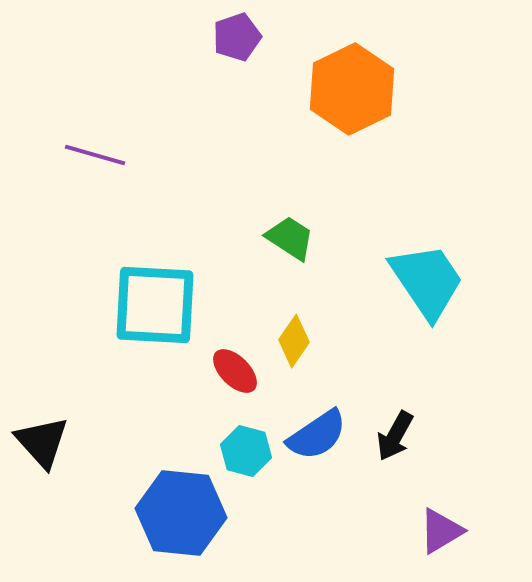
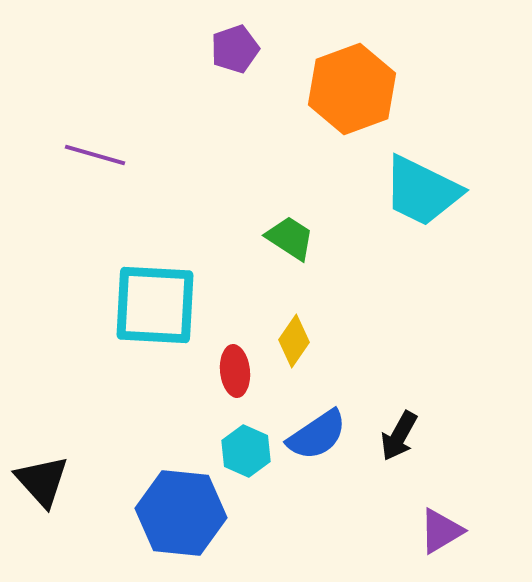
purple pentagon: moved 2 px left, 12 px down
orange hexagon: rotated 6 degrees clockwise
cyan trapezoid: moved 5 px left, 90 px up; rotated 150 degrees clockwise
red ellipse: rotated 39 degrees clockwise
black arrow: moved 4 px right
black triangle: moved 39 px down
cyan hexagon: rotated 9 degrees clockwise
